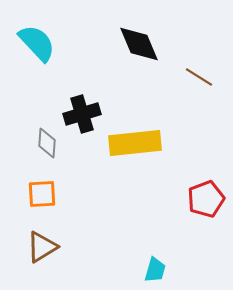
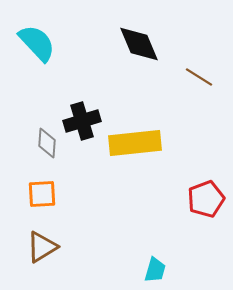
black cross: moved 7 px down
